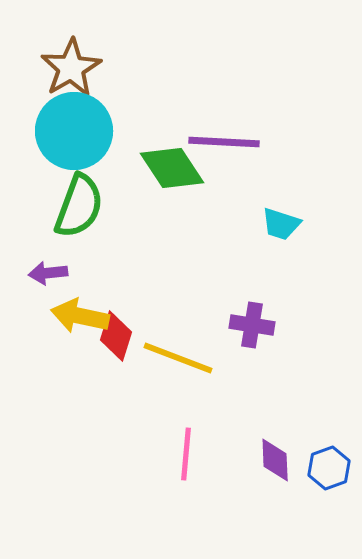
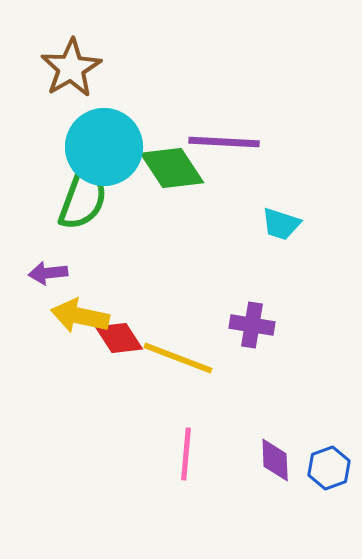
cyan circle: moved 30 px right, 16 px down
green semicircle: moved 4 px right, 8 px up
red diamond: moved 3 px right, 2 px down; rotated 51 degrees counterclockwise
